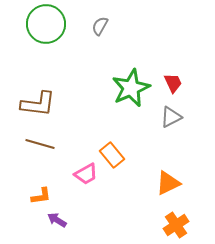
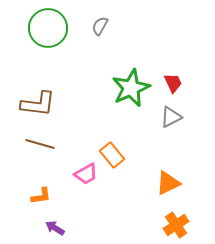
green circle: moved 2 px right, 4 px down
purple arrow: moved 2 px left, 8 px down
